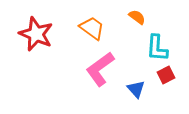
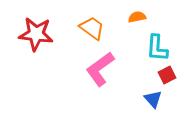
orange semicircle: rotated 48 degrees counterclockwise
red star: rotated 16 degrees counterclockwise
red square: moved 1 px right
blue triangle: moved 17 px right, 10 px down
